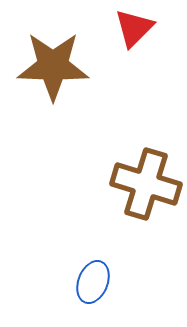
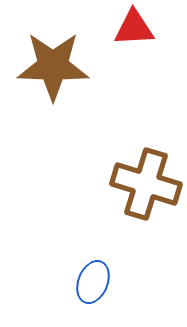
red triangle: rotated 42 degrees clockwise
